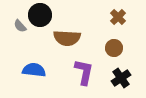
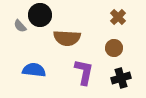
black cross: rotated 18 degrees clockwise
